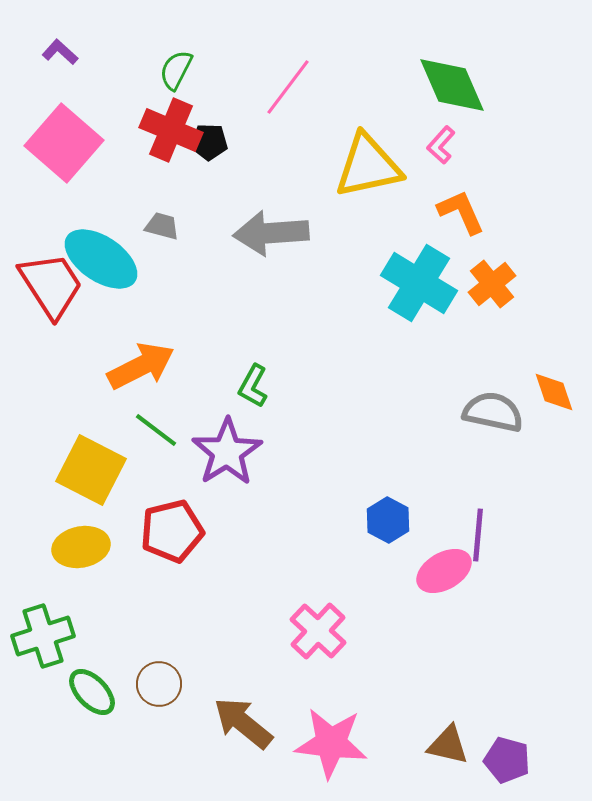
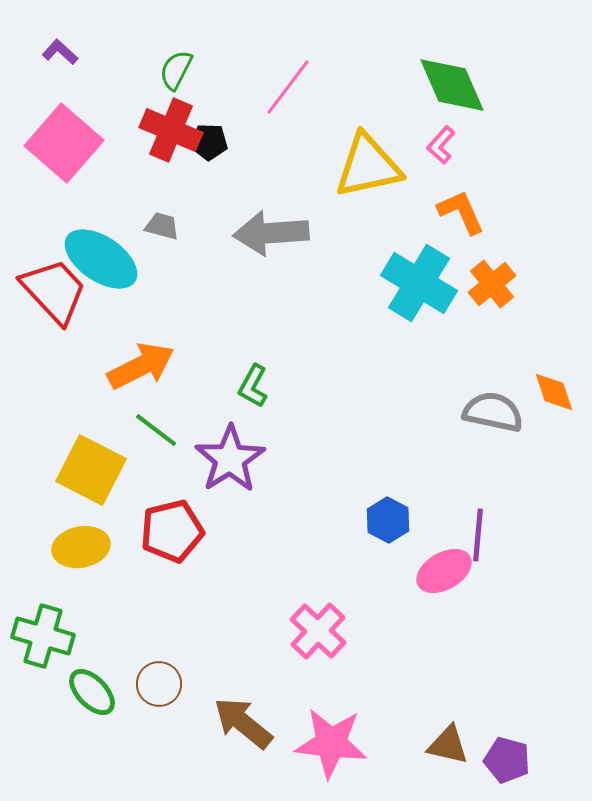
red trapezoid: moved 3 px right, 6 px down; rotated 10 degrees counterclockwise
purple star: moved 3 px right, 7 px down
green cross: rotated 34 degrees clockwise
